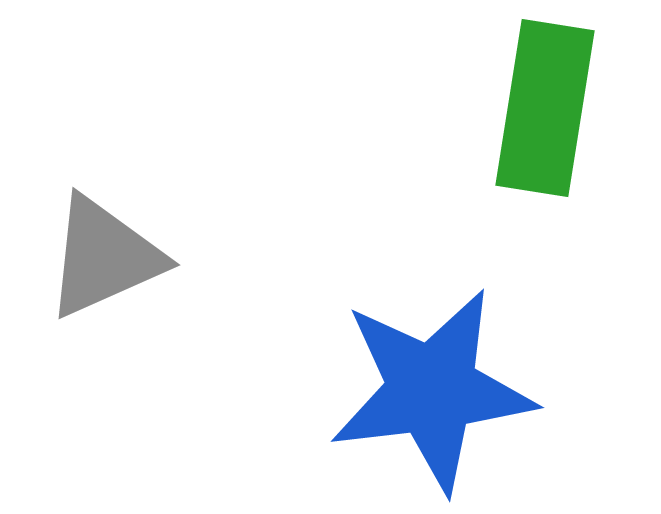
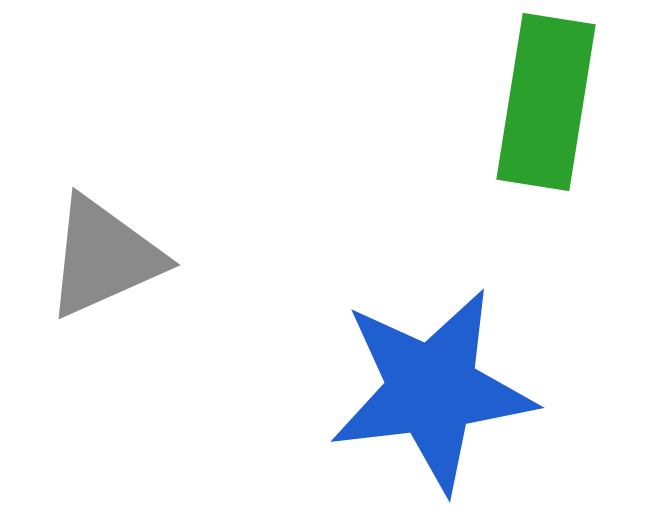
green rectangle: moved 1 px right, 6 px up
